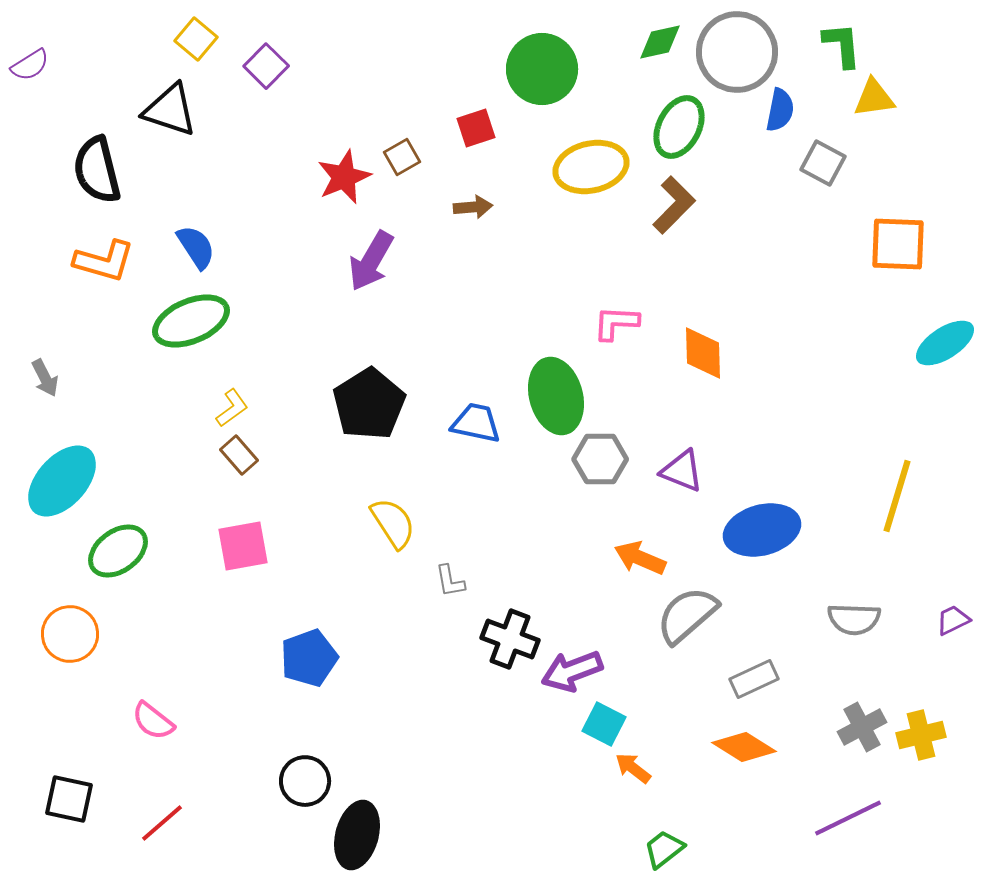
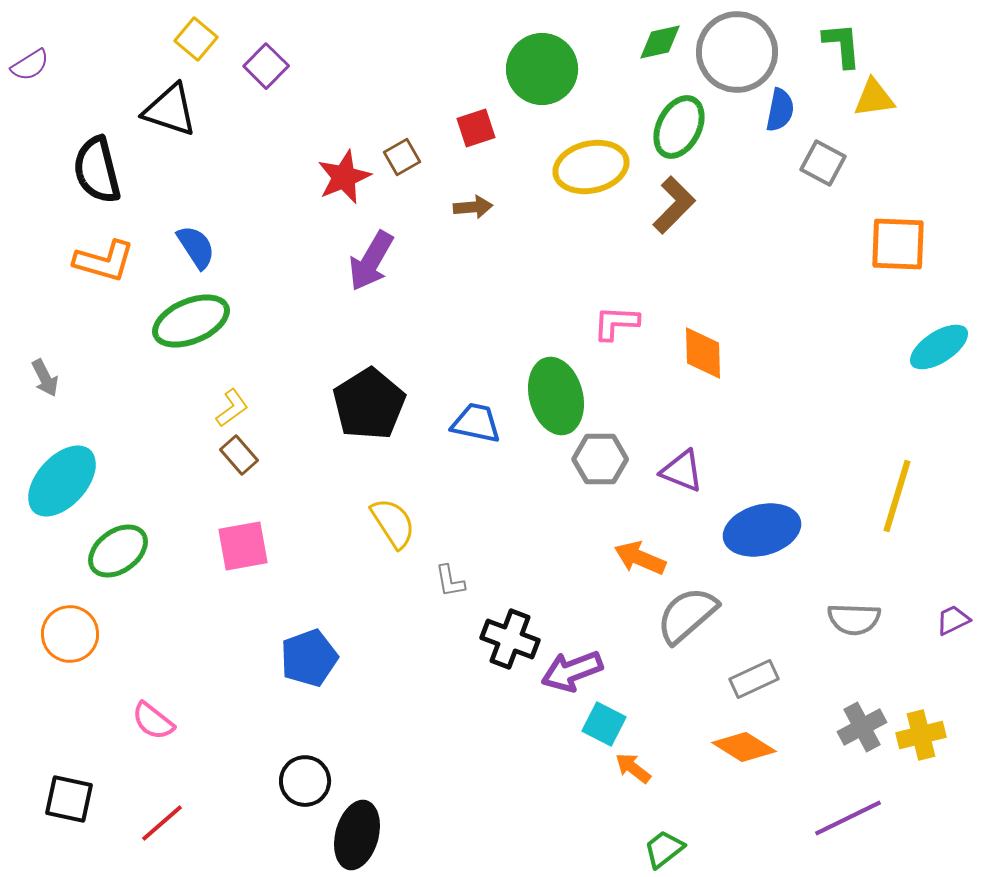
cyan ellipse at (945, 343): moved 6 px left, 4 px down
